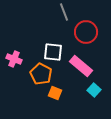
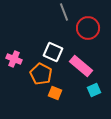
red circle: moved 2 px right, 4 px up
white square: rotated 18 degrees clockwise
cyan square: rotated 24 degrees clockwise
